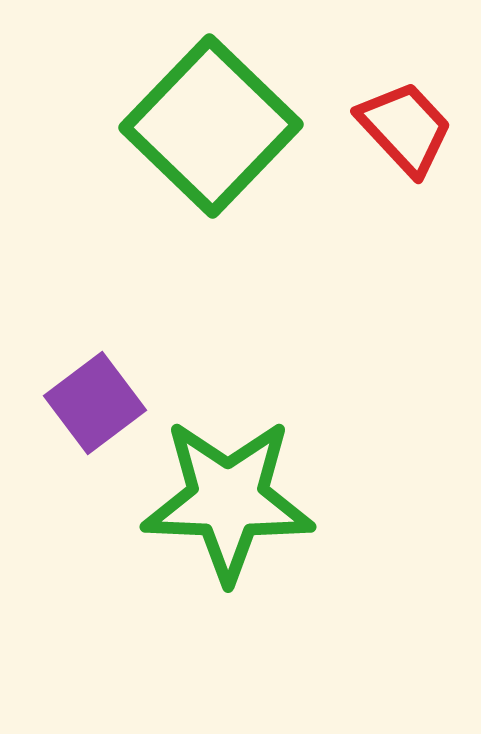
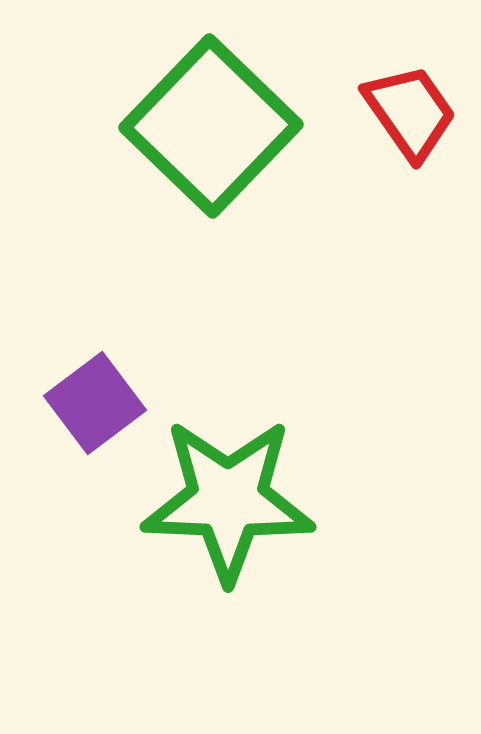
red trapezoid: moved 5 px right, 16 px up; rotated 8 degrees clockwise
